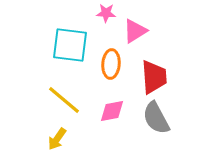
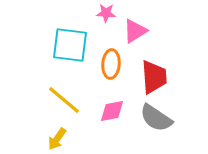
gray semicircle: rotated 28 degrees counterclockwise
